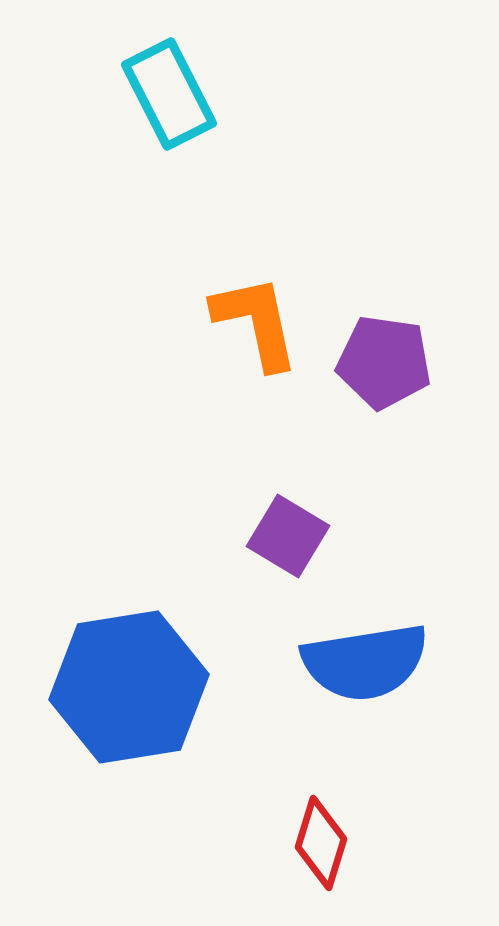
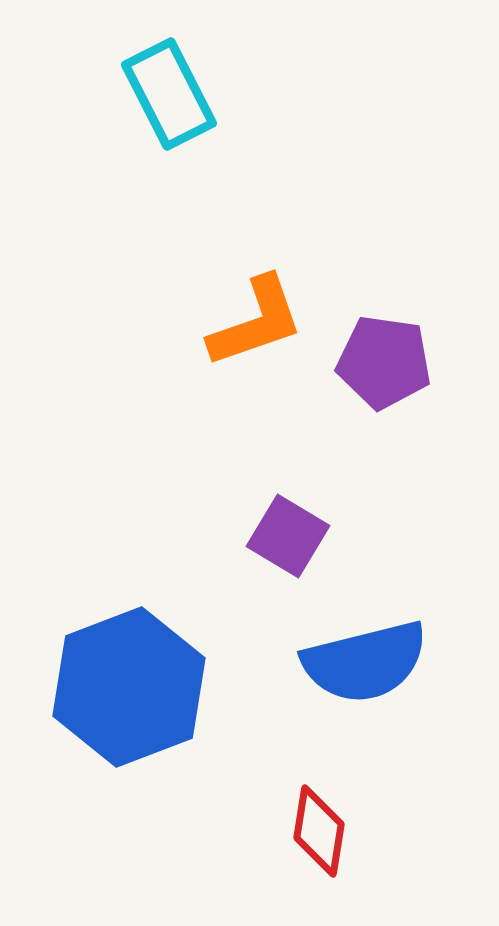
orange L-shape: rotated 83 degrees clockwise
blue semicircle: rotated 5 degrees counterclockwise
blue hexagon: rotated 12 degrees counterclockwise
red diamond: moved 2 px left, 12 px up; rotated 8 degrees counterclockwise
